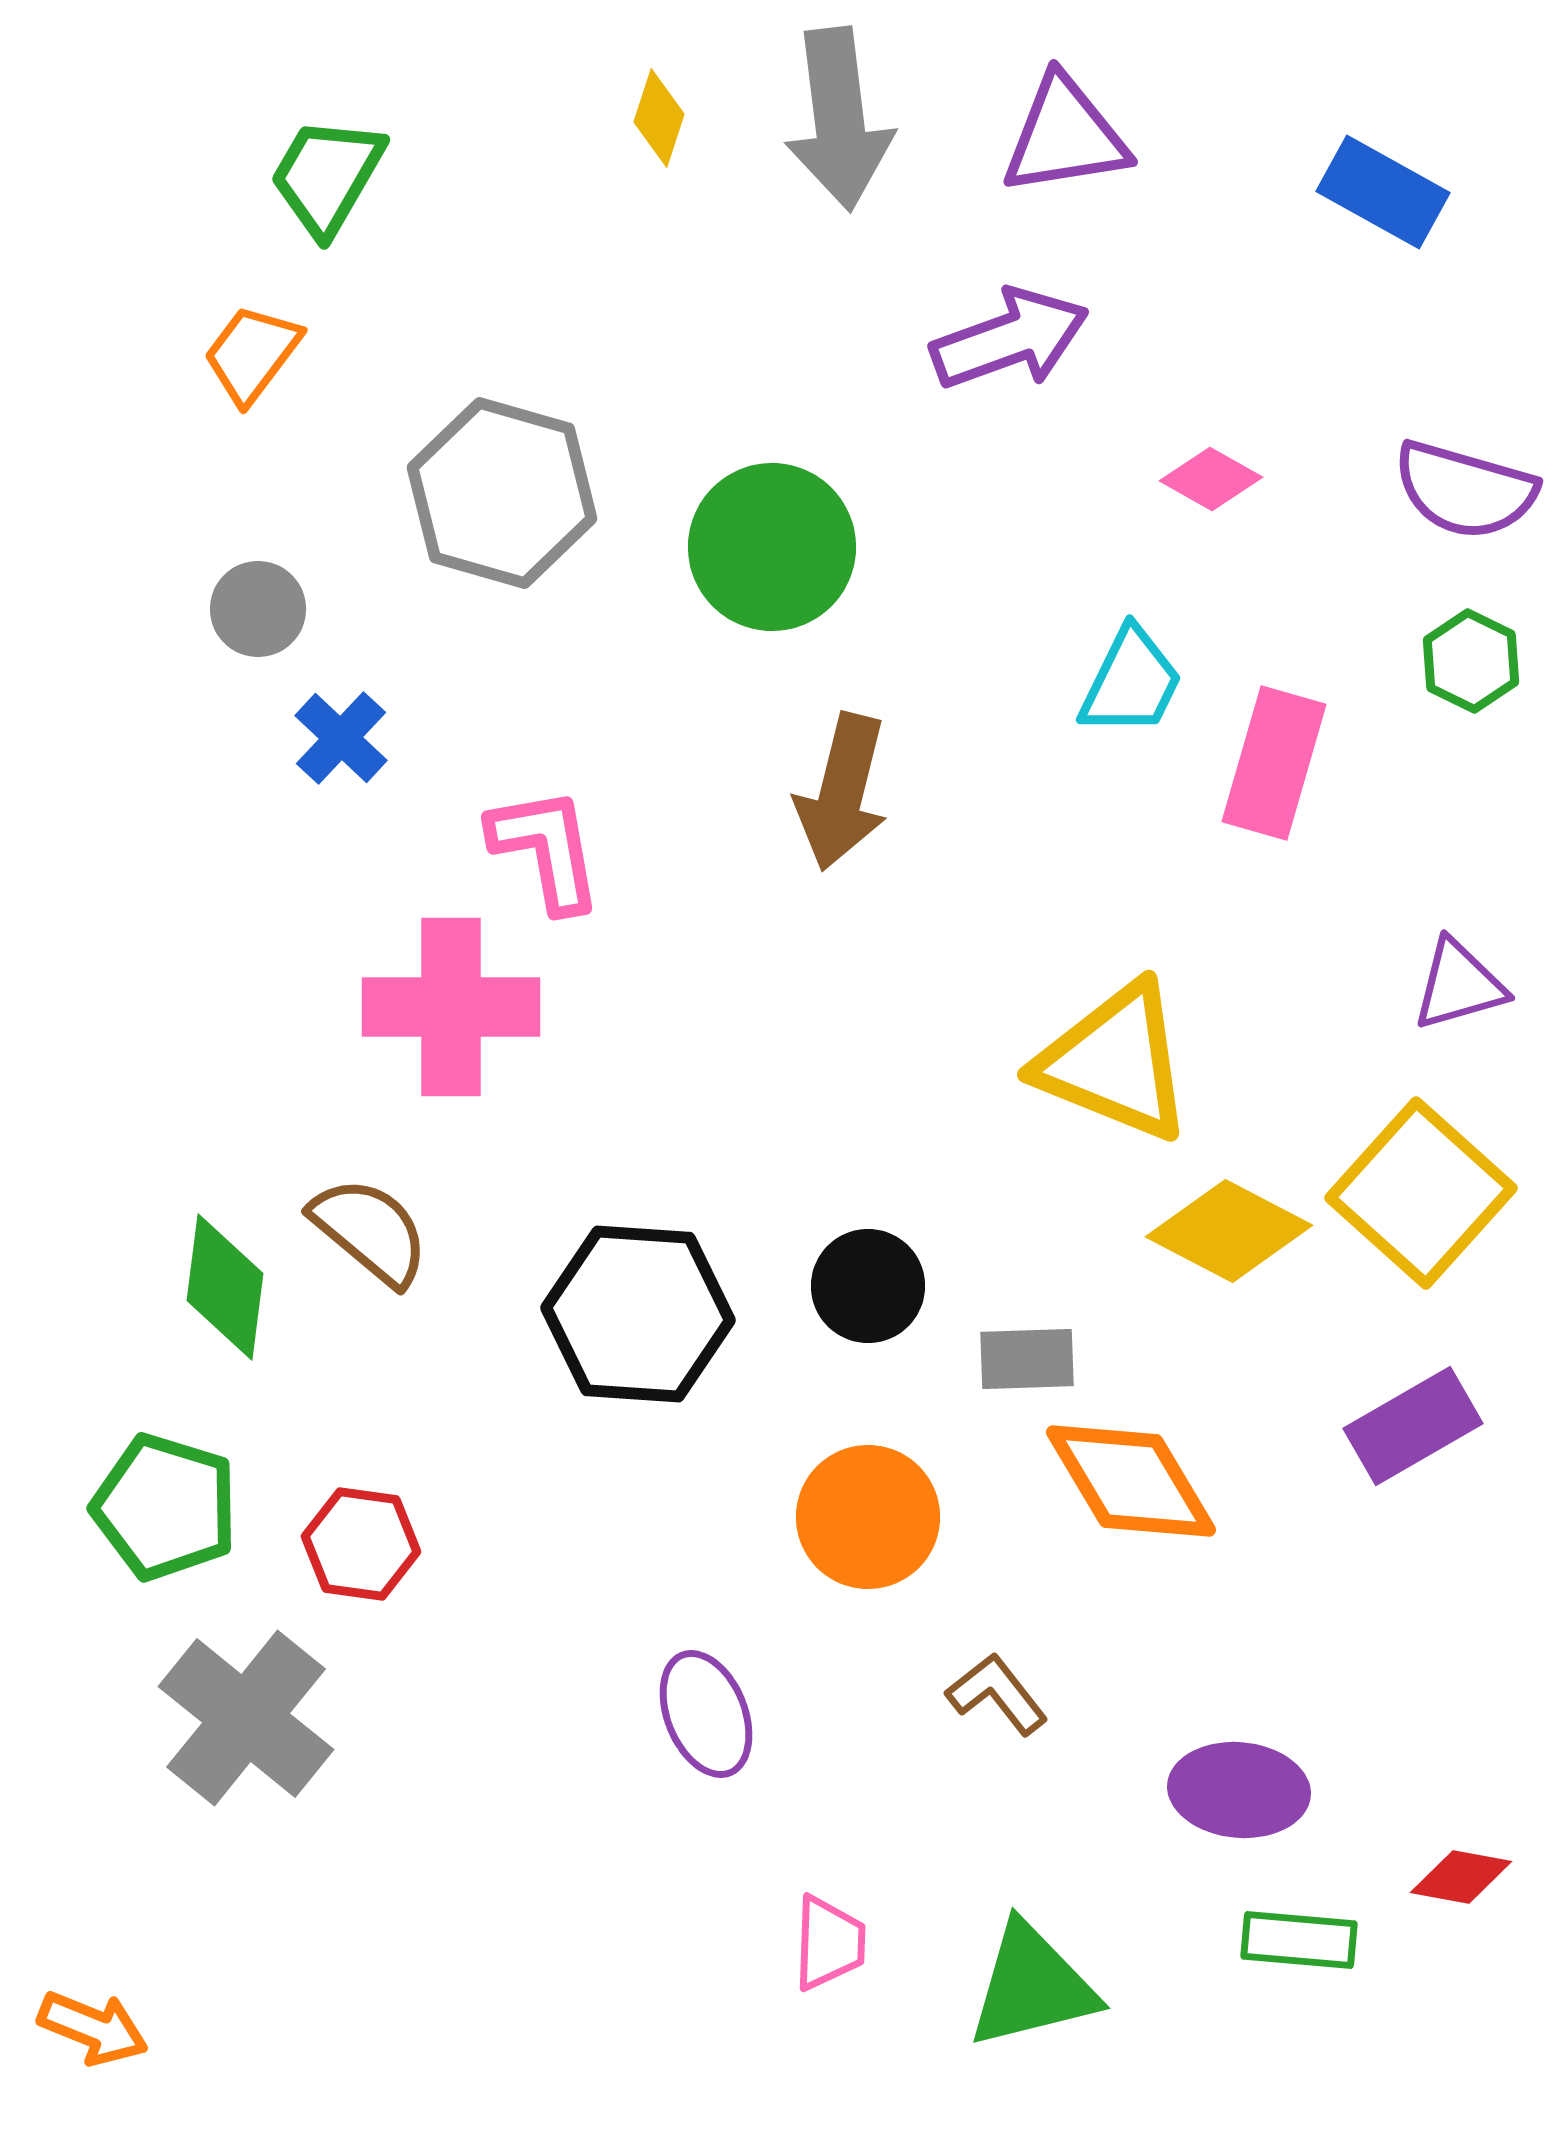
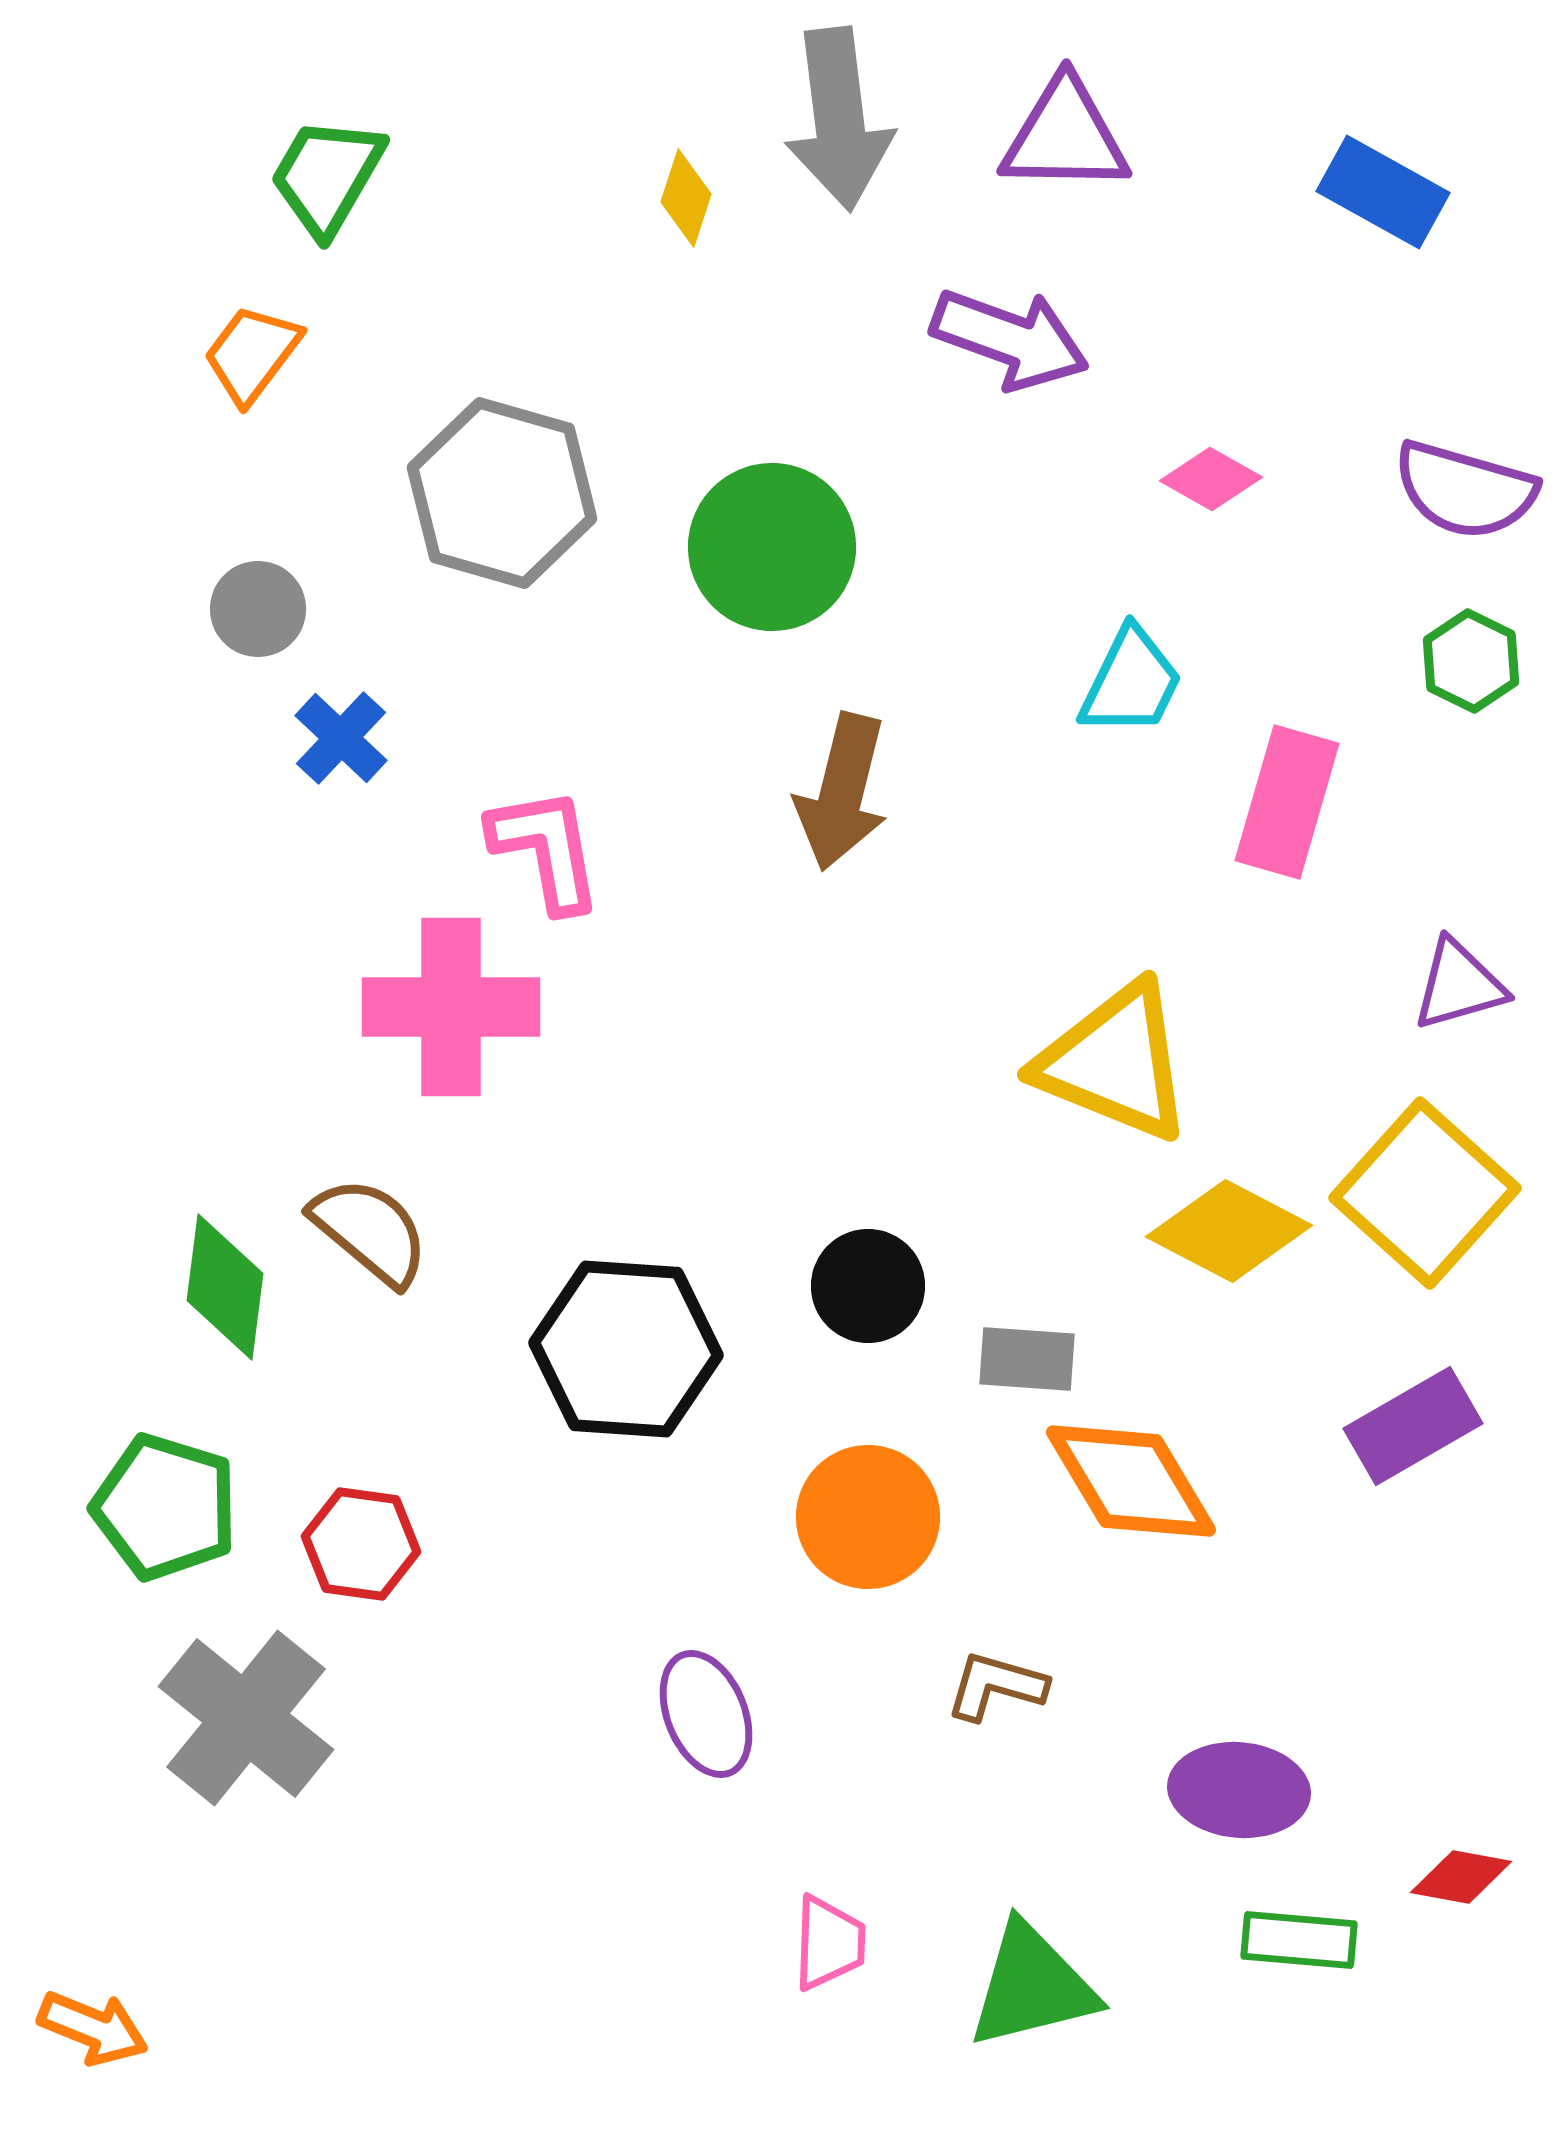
yellow diamond at (659, 118): moved 27 px right, 80 px down
purple triangle at (1065, 136): rotated 10 degrees clockwise
purple arrow at (1010, 339): rotated 40 degrees clockwise
pink rectangle at (1274, 763): moved 13 px right, 39 px down
yellow square at (1421, 1193): moved 4 px right
black hexagon at (638, 1314): moved 12 px left, 35 px down
gray rectangle at (1027, 1359): rotated 6 degrees clockwise
brown L-shape at (997, 1694): moved 1 px left, 8 px up; rotated 36 degrees counterclockwise
